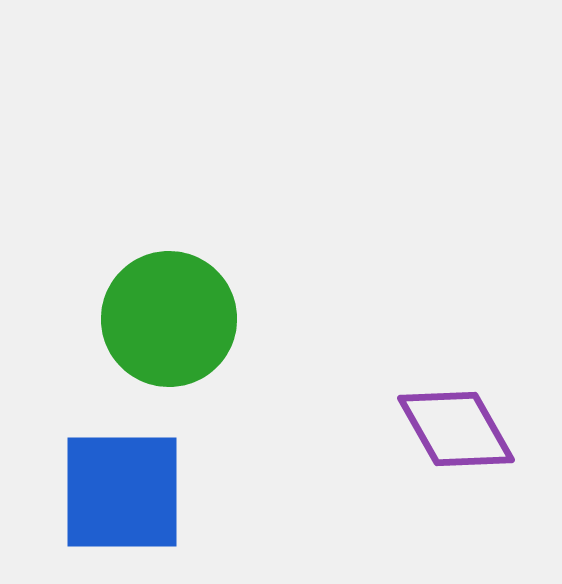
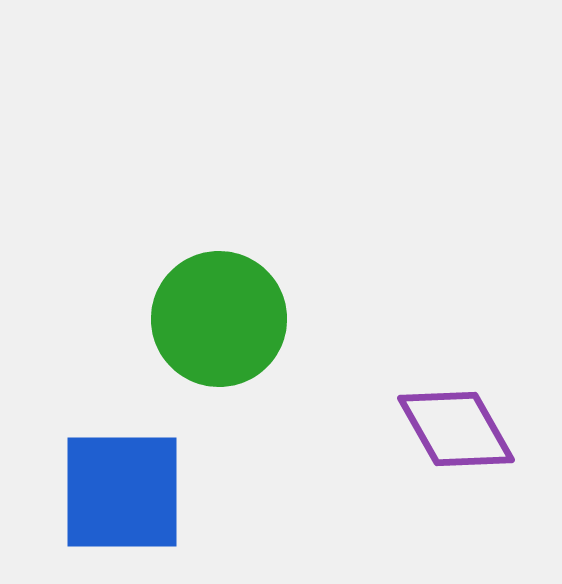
green circle: moved 50 px right
